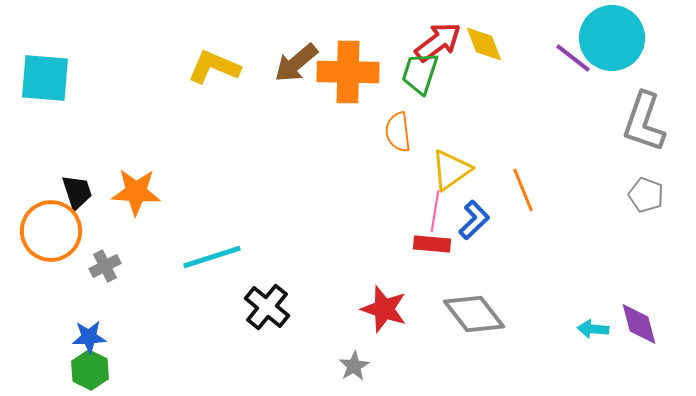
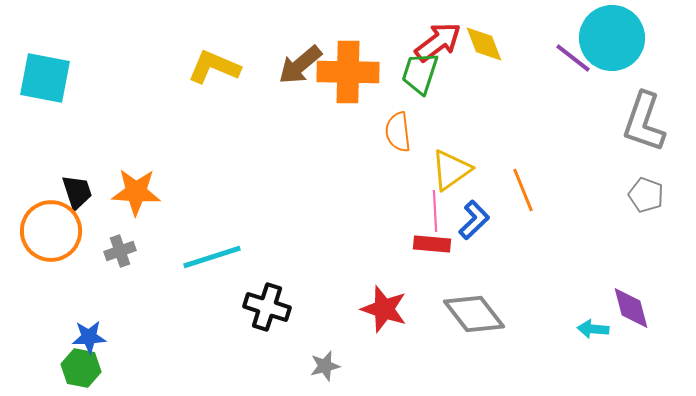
brown arrow: moved 4 px right, 2 px down
cyan square: rotated 6 degrees clockwise
pink line: rotated 12 degrees counterclockwise
gray cross: moved 15 px right, 15 px up; rotated 8 degrees clockwise
black cross: rotated 21 degrees counterclockwise
purple diamond: moved 8 px left, 16 px up
gray star: moved 29 px left; rotated 16 degrees clockwise
green hexagon: moved 9 px left, 2 px up; rotated 15 degrees counterclockwise
